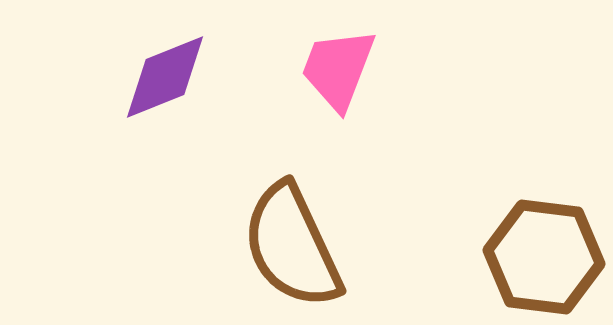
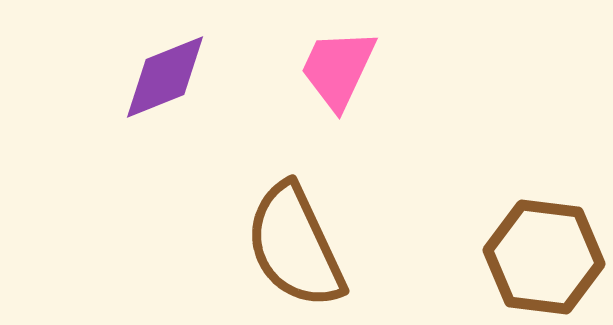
pink trapezoid: rotated 4 degrees clockwise
brown semicircle: moved 3 px right
